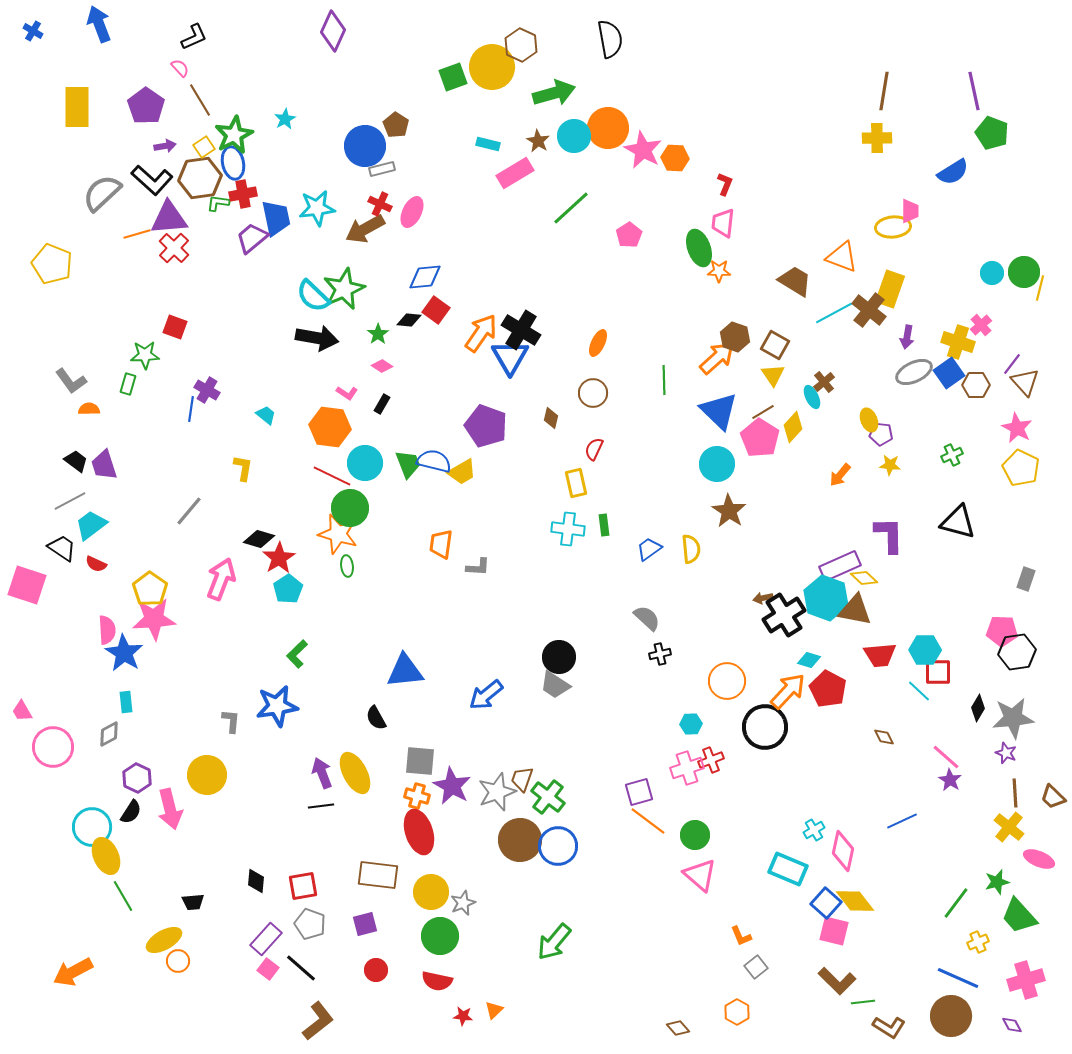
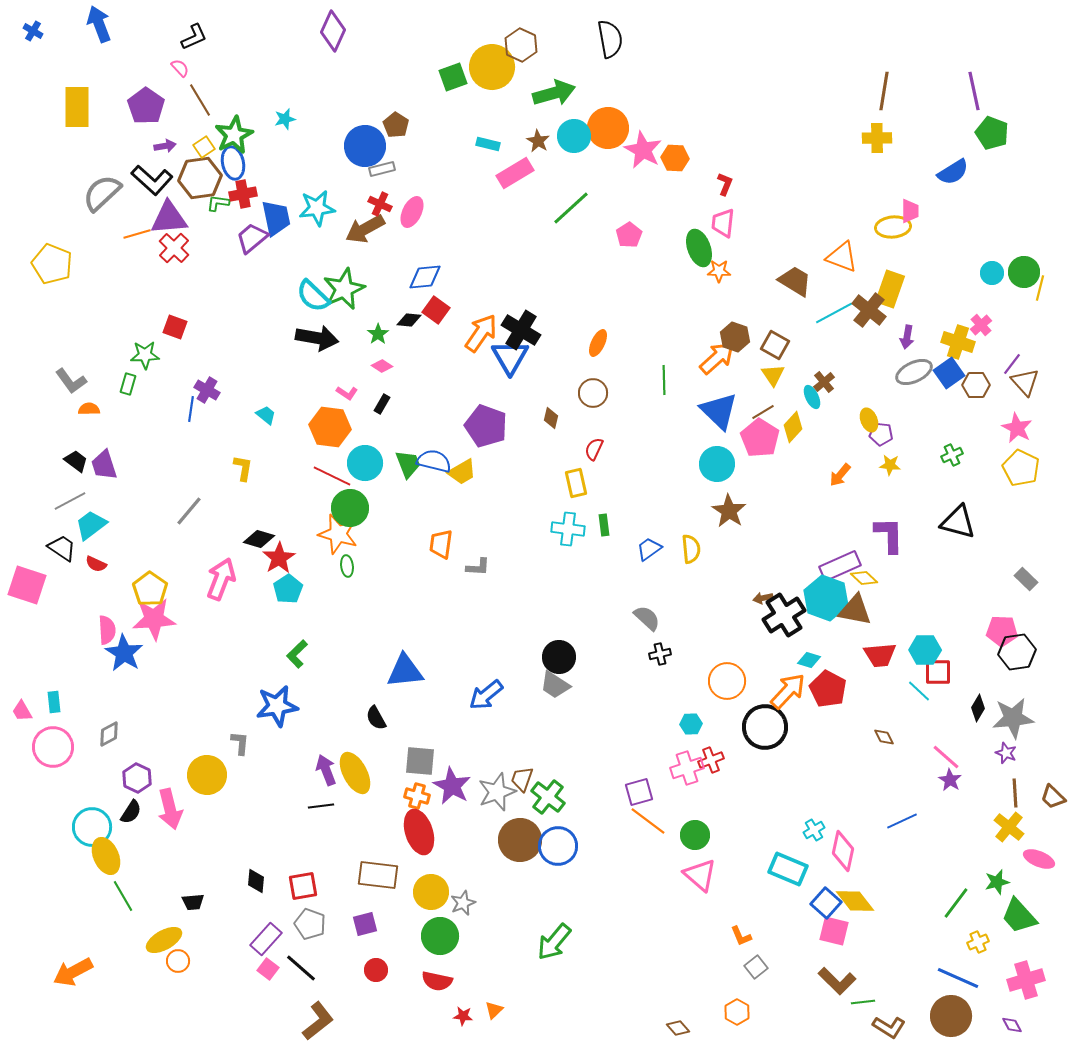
cyan star at (285, 119): rotated 15 degrees clockwise
gray rectangle at (1026, 579): rotated 65 degrees counterclockwise
cyan rectangle at (126, 702): moved 72 px left
gray L-shape at (231, 721): moved 9 px right, 22 px down
purple arrow at (322, 773): moved 4 px right, 3 px up
